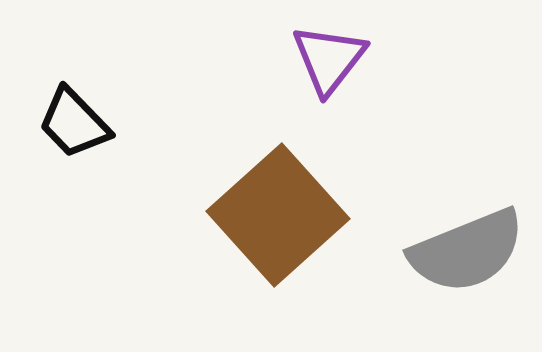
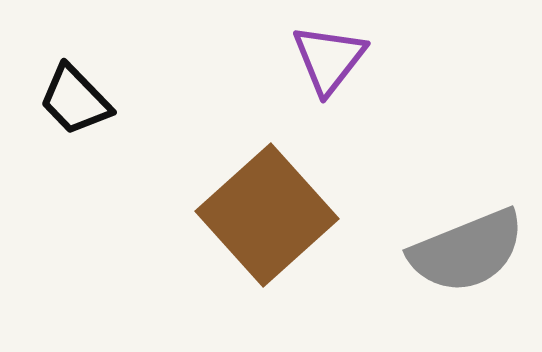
black trapezoid: moved 1 px right, 23 px up
brown square: moved 11 px left
